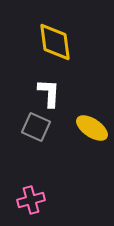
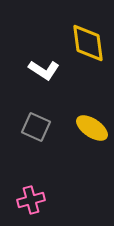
yellow diamond: moved 33 px right, 1 px down
white L-shape: moved 5 px left, 23 px up; rotated 120 degrees clockwise
